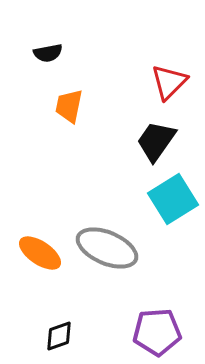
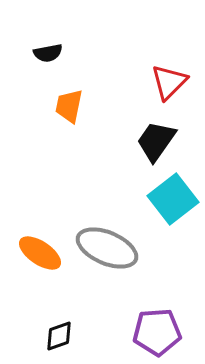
cyan square: rotated 6 degrees counterclockwise
